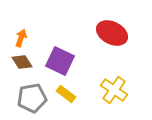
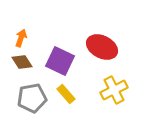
red ellipse: moved 10 px left, 14 px down
yellow cross: rotated 28 degrees clockwise
yellow rectangle: rotated 12 degrees clockwise
